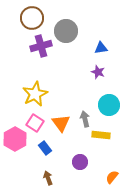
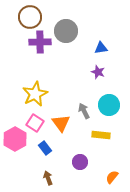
brown circle: moved 2 px left, 1 px up
purple cross: moved 1 px left, 4 px up; rotated 15 degrees clockwise
gray arrow: moved 1 px left, 8 px up; rotated 14 degrees counterclockwise
